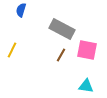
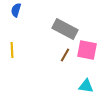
blue semicircle: moved 5 px left
gray rectangle: moved 3 px right
yellow line: rotated 28 degrees counterclockwise
brown line: moved 4 px right
